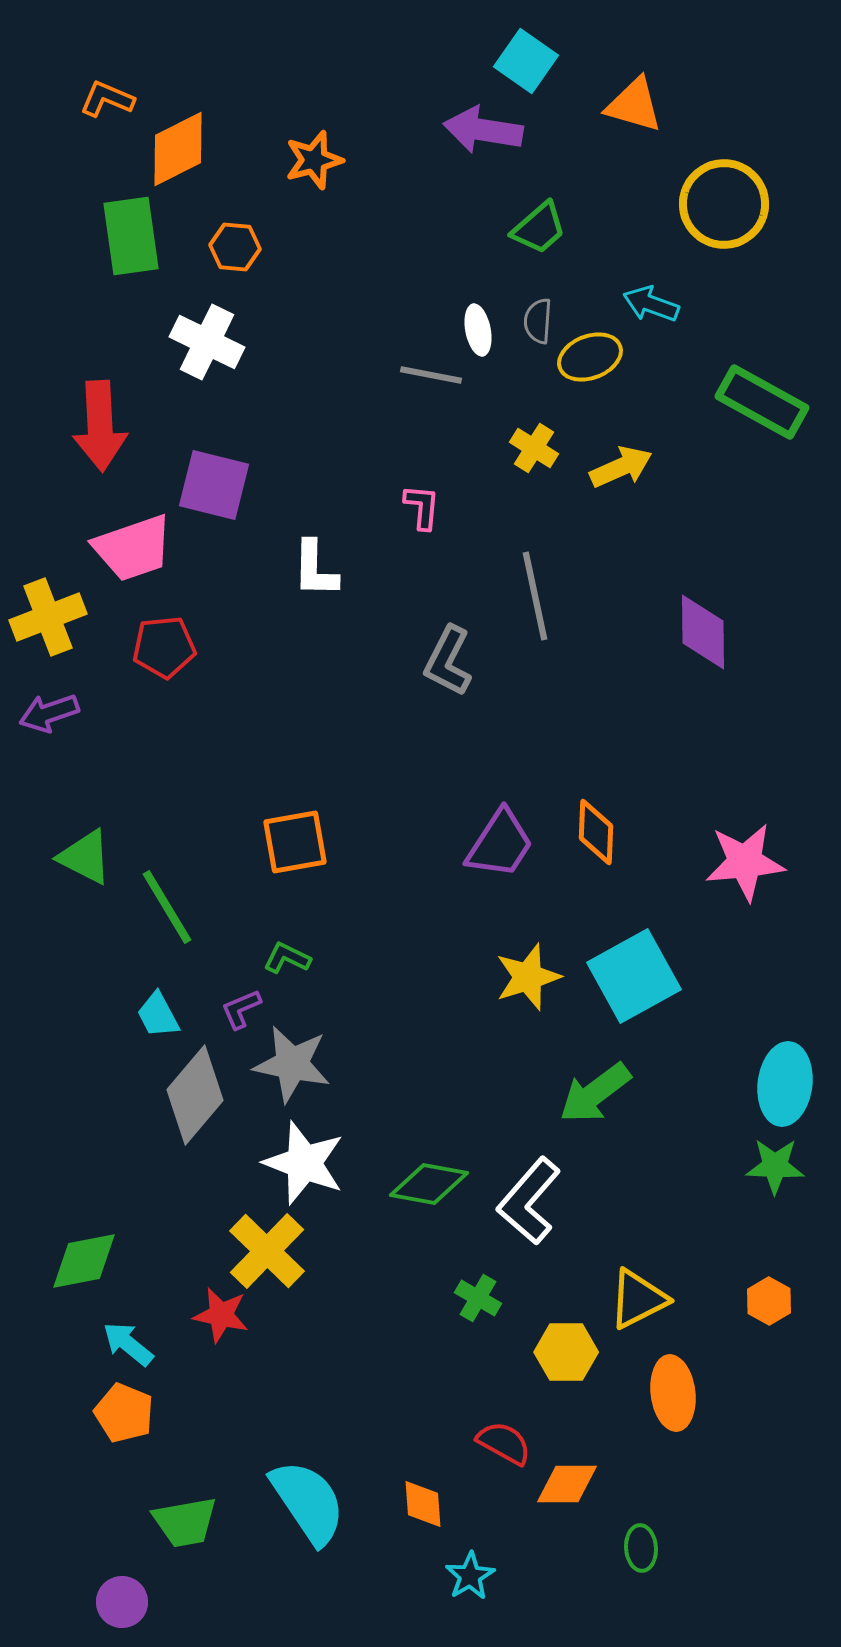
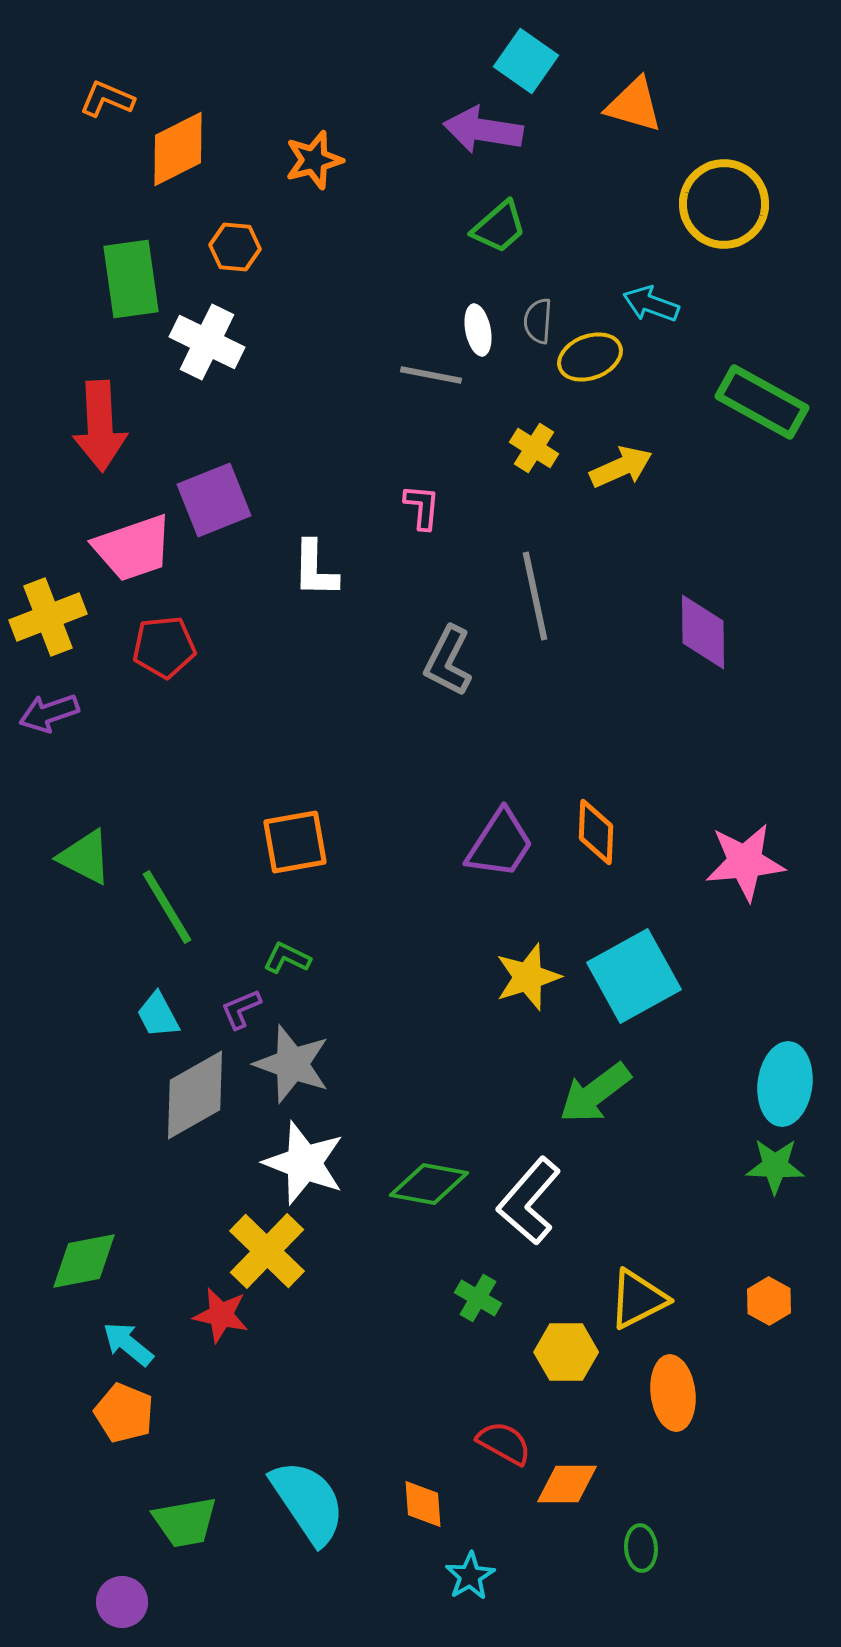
green trapezoid at (539, 228): moved 40 px left, 1 px up
green rectangle at (131, 236): moved 43 px down
purple square at (214, 485): moved 15 px down; rotated 36 degrees counterclockwise
gray star at (292, 1064): rotated 8 degrees clockwise
gray diamond at (195, 1095): rotated 20 degrees clockwise
